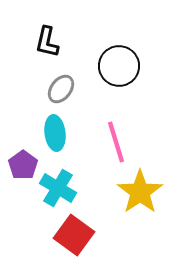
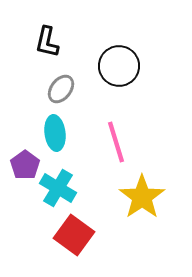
purple pentagon: moved 2 px right
yellow star: moved 2 px right, 5 px down
